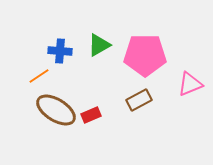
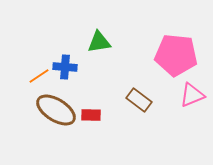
green triangle: moved 3 px up; rotated 20 degrees clockwise
blue cross: moved 5 px right, 16 px down
pink pentagon: moved 31 px right; rotated 6 degrees clockwise
pink triangle: moved 2 px right, 11 px down
brown rectangle: rotated 65 degrees clockwise
red rectangle: rotated 24 degrees clockwise
